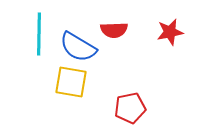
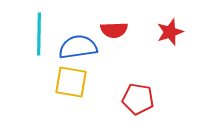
red star: rotated 8 degrees counterclockwise
blue semicircle: rotated 141 degrees clockwise
red pentagon: moved 8 px right, 9 px up; rotated 20 degrees clockwise
